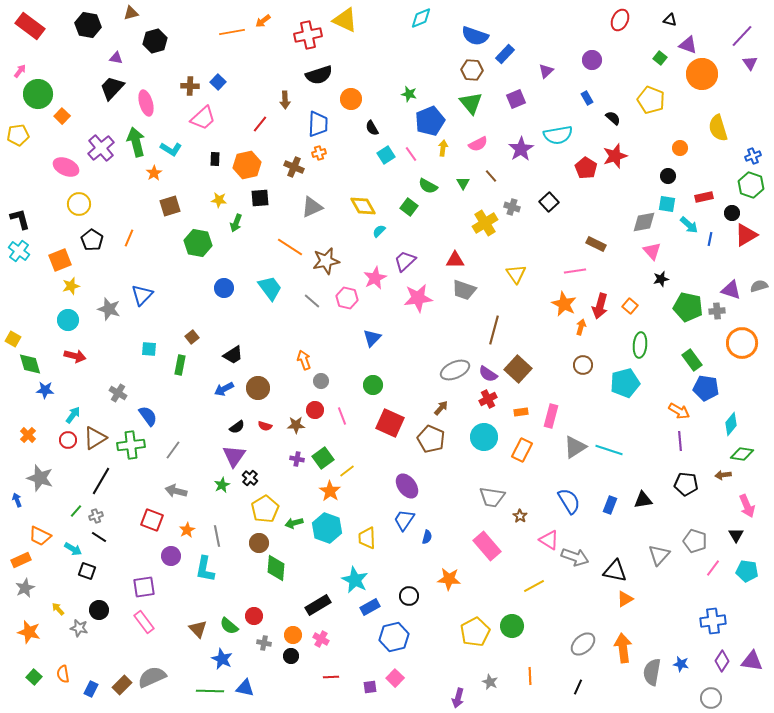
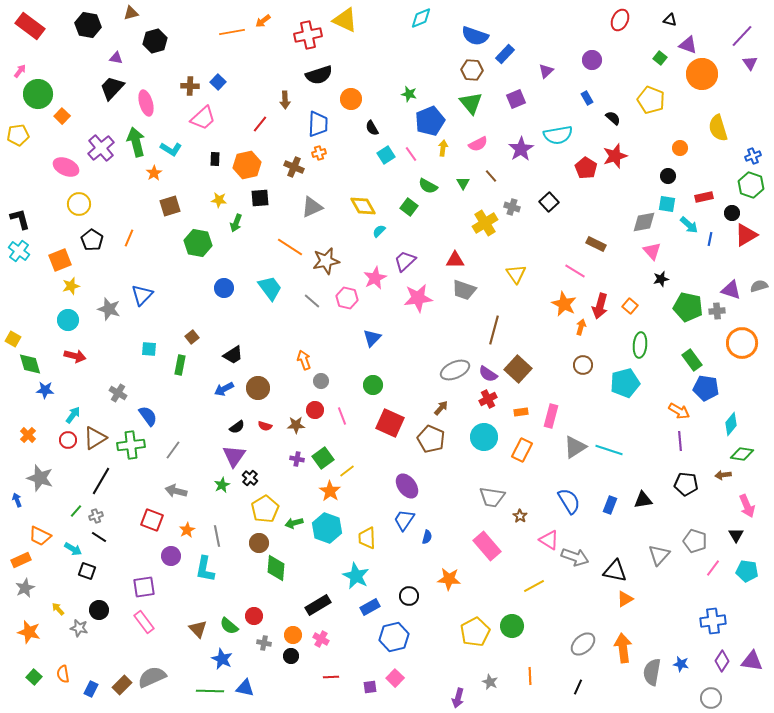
pink line at (575, 271): rotated 40 degrees clockwise
cyan star at (355, 580): moved 1 px right, 4 px up
